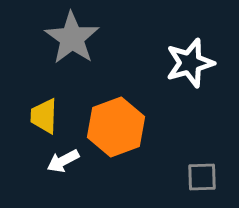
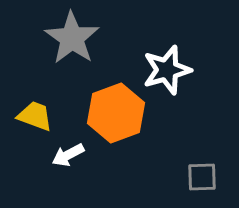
white star: moved 23 px left, 7 px down
yellow trapezoid: moved 9 px left; rotated 108 degrees clockwise
orange hexagon: moved 14 px up
white arrow: moved 5 px right, 6 px up
